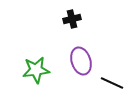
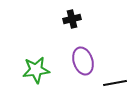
purple ellipse: moved 2 px right
black line: moved 3 px right; rotated 35 degrees counterclockwise
